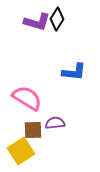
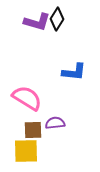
yellow square: moved 5 px right; rotated 32 degrees clockwise
